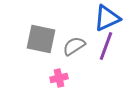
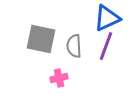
gray semicircle: rotated 60 degrees counterclockwise
